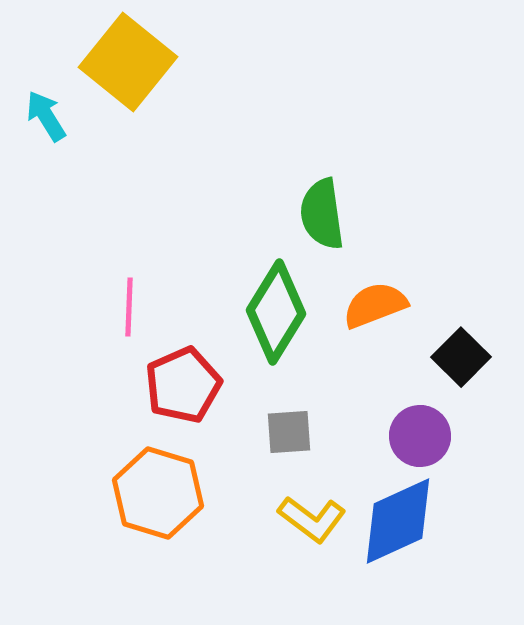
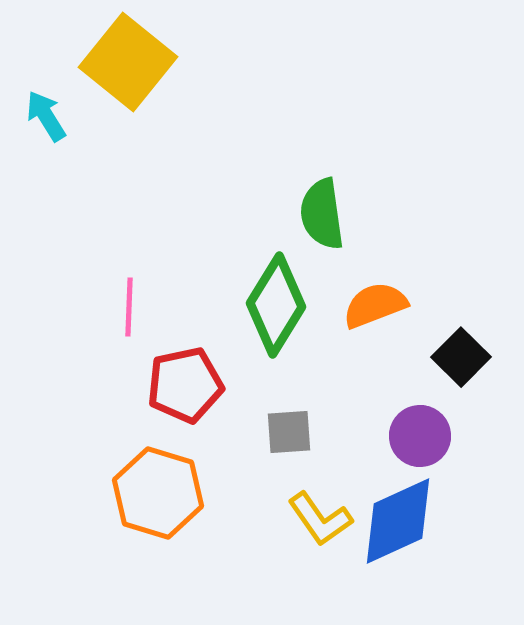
green diamond: moved 7 px up
red pentagon: moved 2 px right; rotated 12 degrees clockwise
yellow L-shape: moved 8 px right; rotated 18 degrees clockwise
